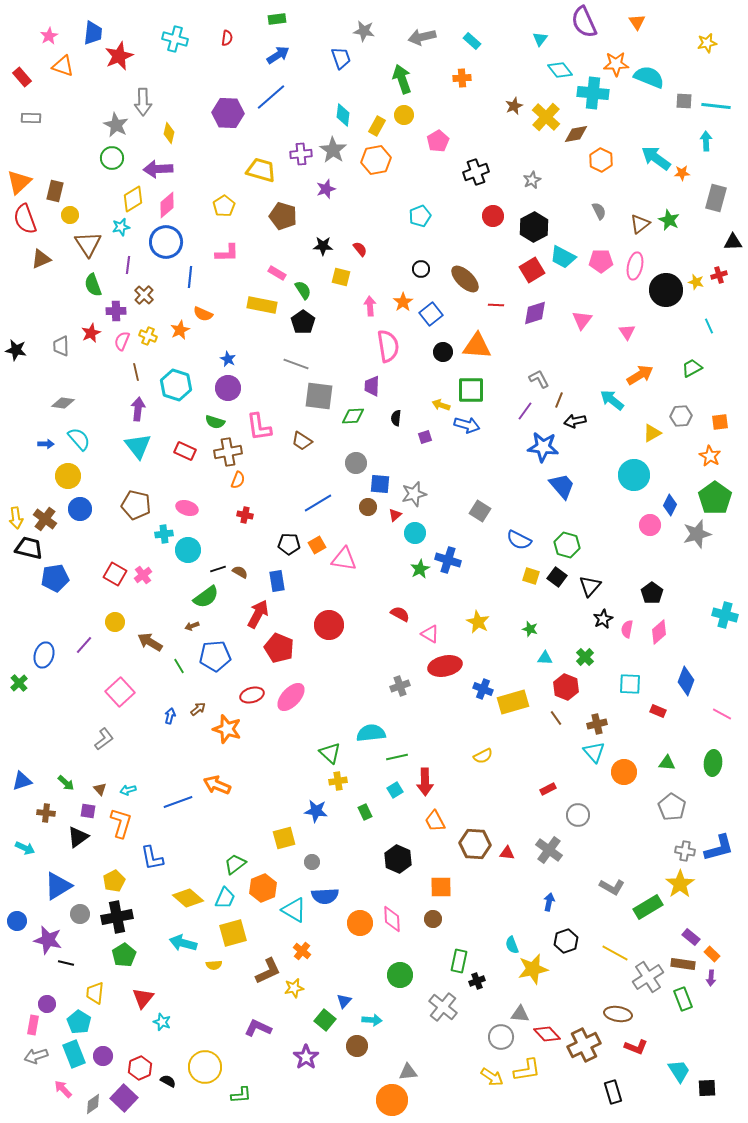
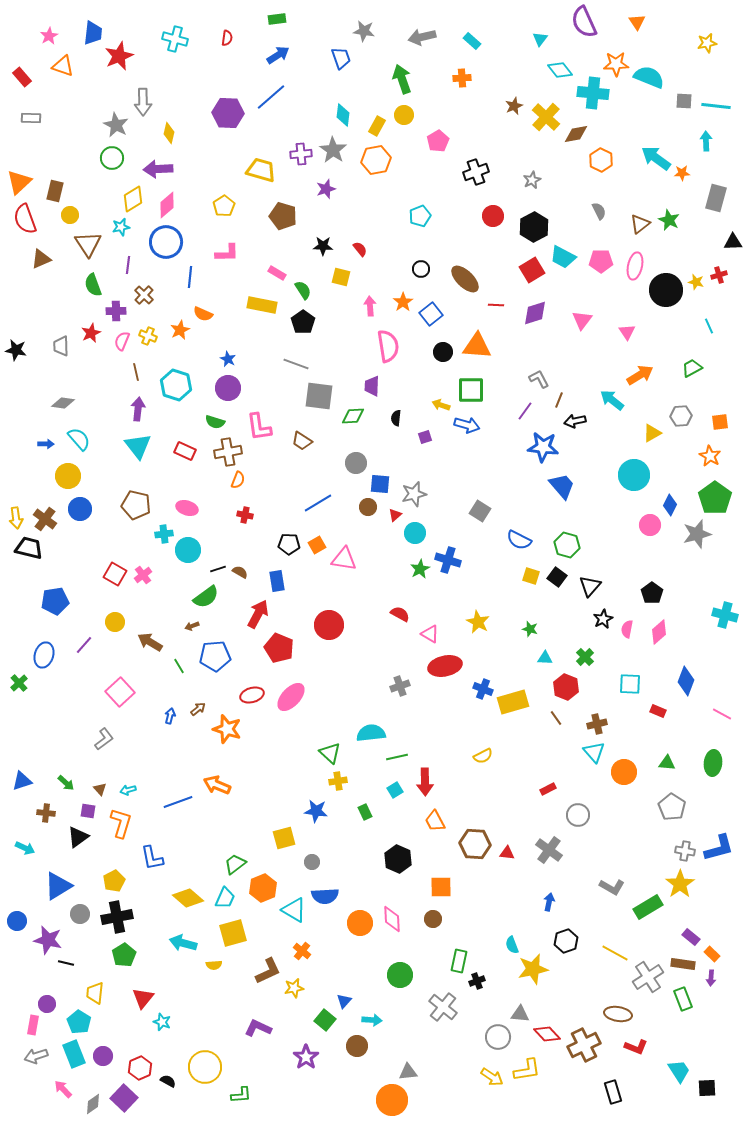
blue pentagon at (55, 578): moved 23 px down
gray circle at (501, 1037): moved 3 px left
